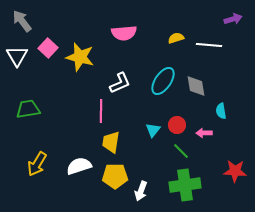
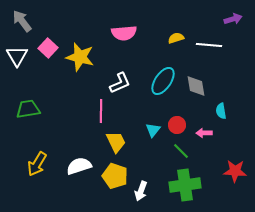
yellow trapezoid: moved 5 px right; rotated 145 degrees clockwise
yellow pentagon: rotated 20 degrees clockwise
